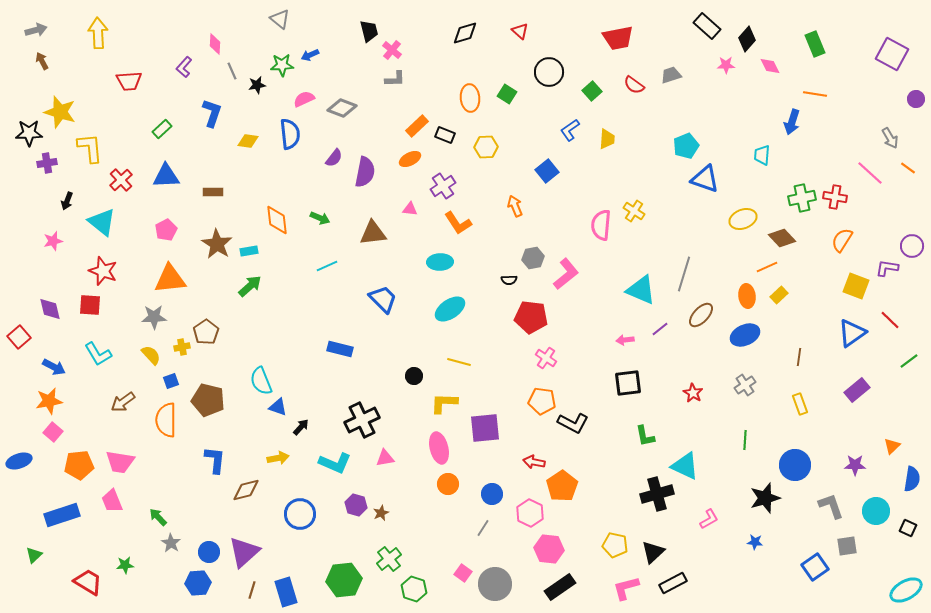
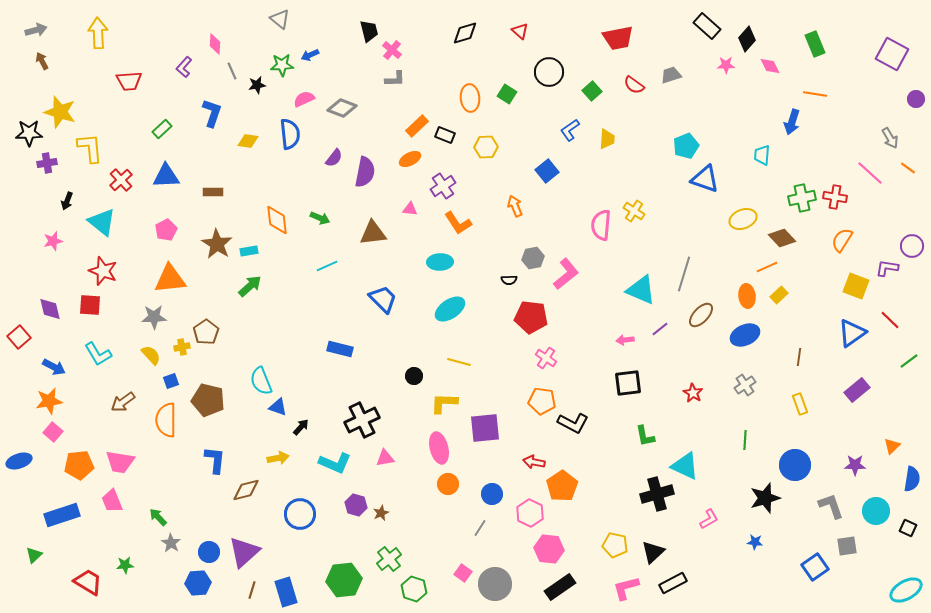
gray line at (483, 528): moved 3 px left
